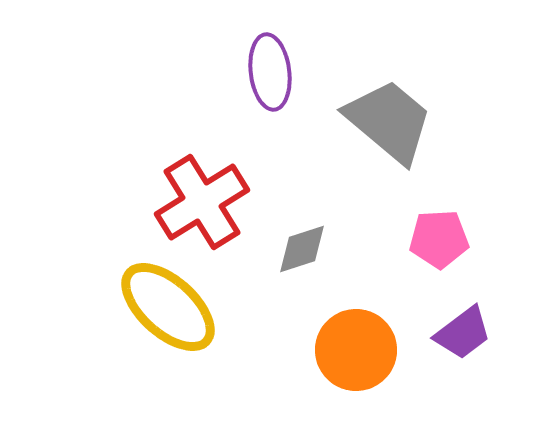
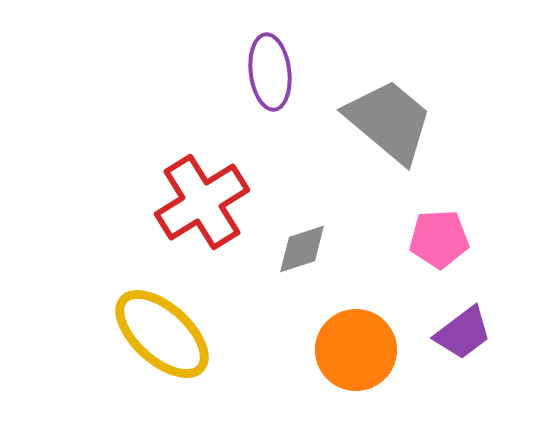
yellow ellipse: moved 6 px left, 27 px down
